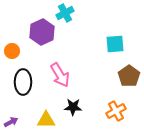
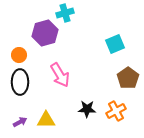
cyan cross: rotated 12 degrees clockwise
purple hexagon: moved 3 px right, 1 px down; rotated 10 degrees clockwise
cyan square: rotated 18 degrees counterclockwise
orange circle: moved 7 px right, 4 px down
brown pentagon: moved 1 px left, 2 px down
black ellipse: moved 3 px left
black star: moved 14 px right, 2 px down
purple arrow: moved 9 px right
